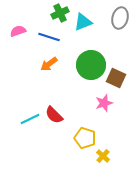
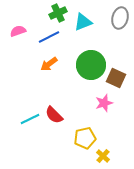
green cross: moved 2 px left
blue line: rotated 45 degrees counterclockwise
yellow pentagon: rotated 30 degrees counterclockwise
